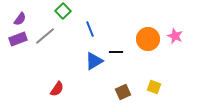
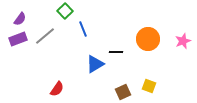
green square: moved 2 px right
blue line: moved 7 px left
pink star: moved 8 px right, 5 px down; rotated 28 degrees clockwise
blue triangle: moved 1 px right, 3 px down
yellow square: moved 5 px left, 1 px up
